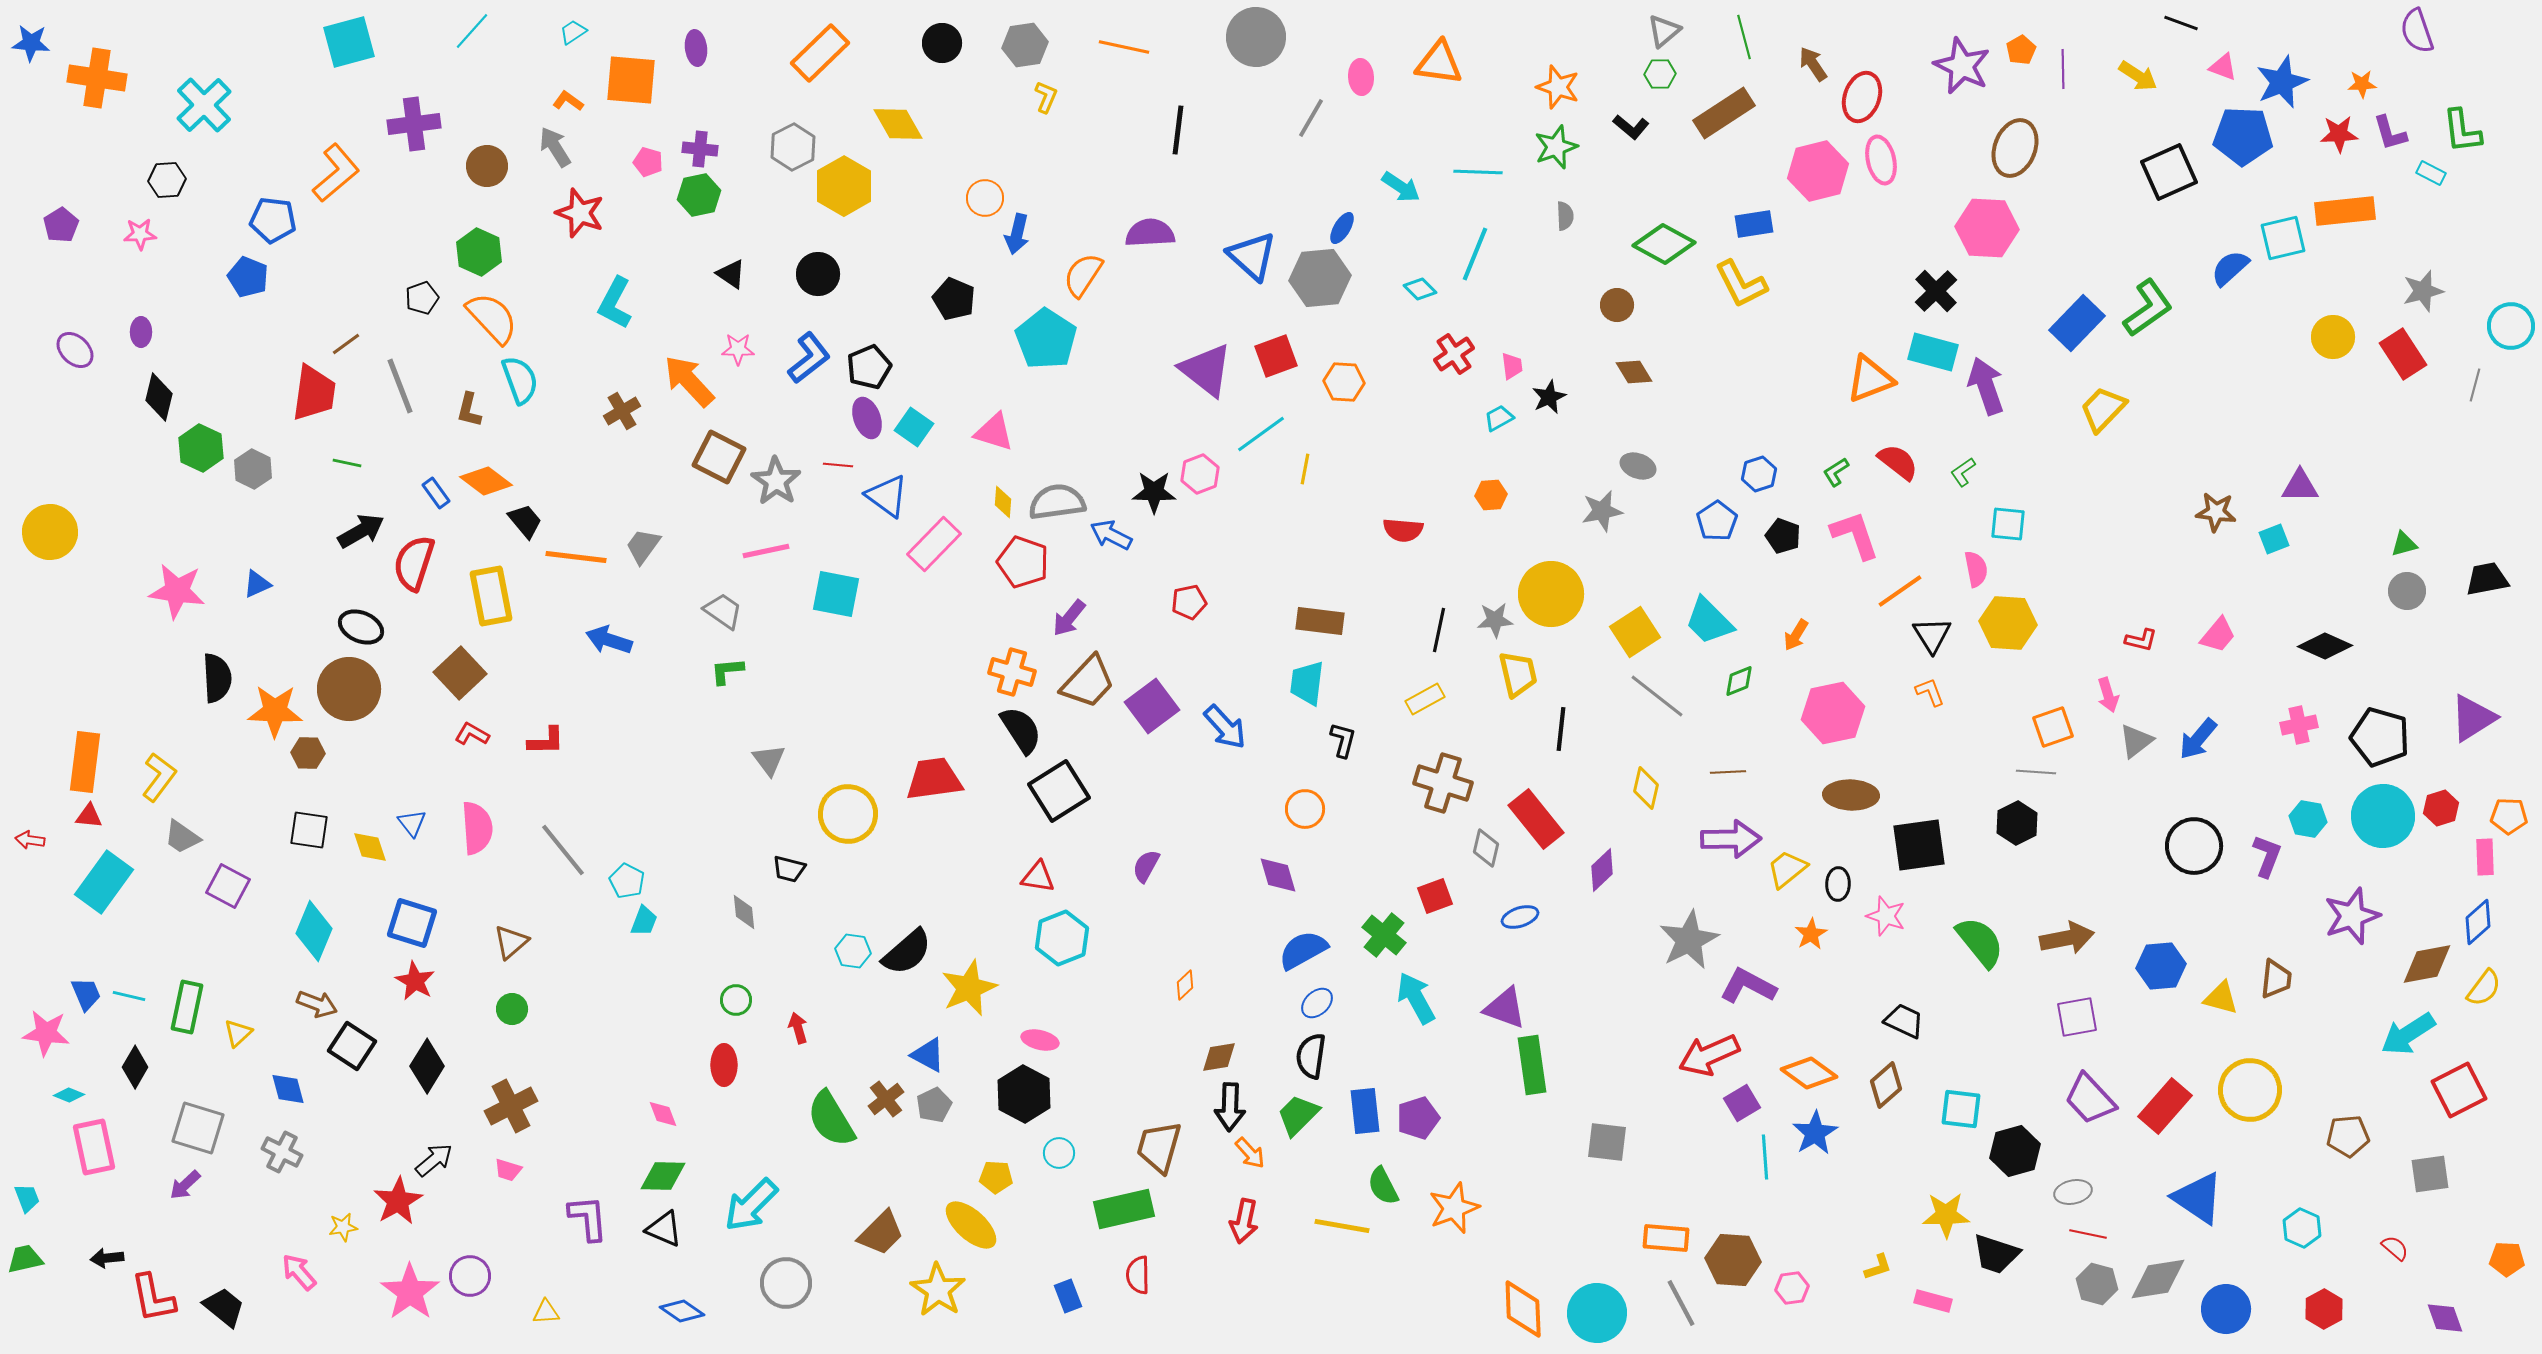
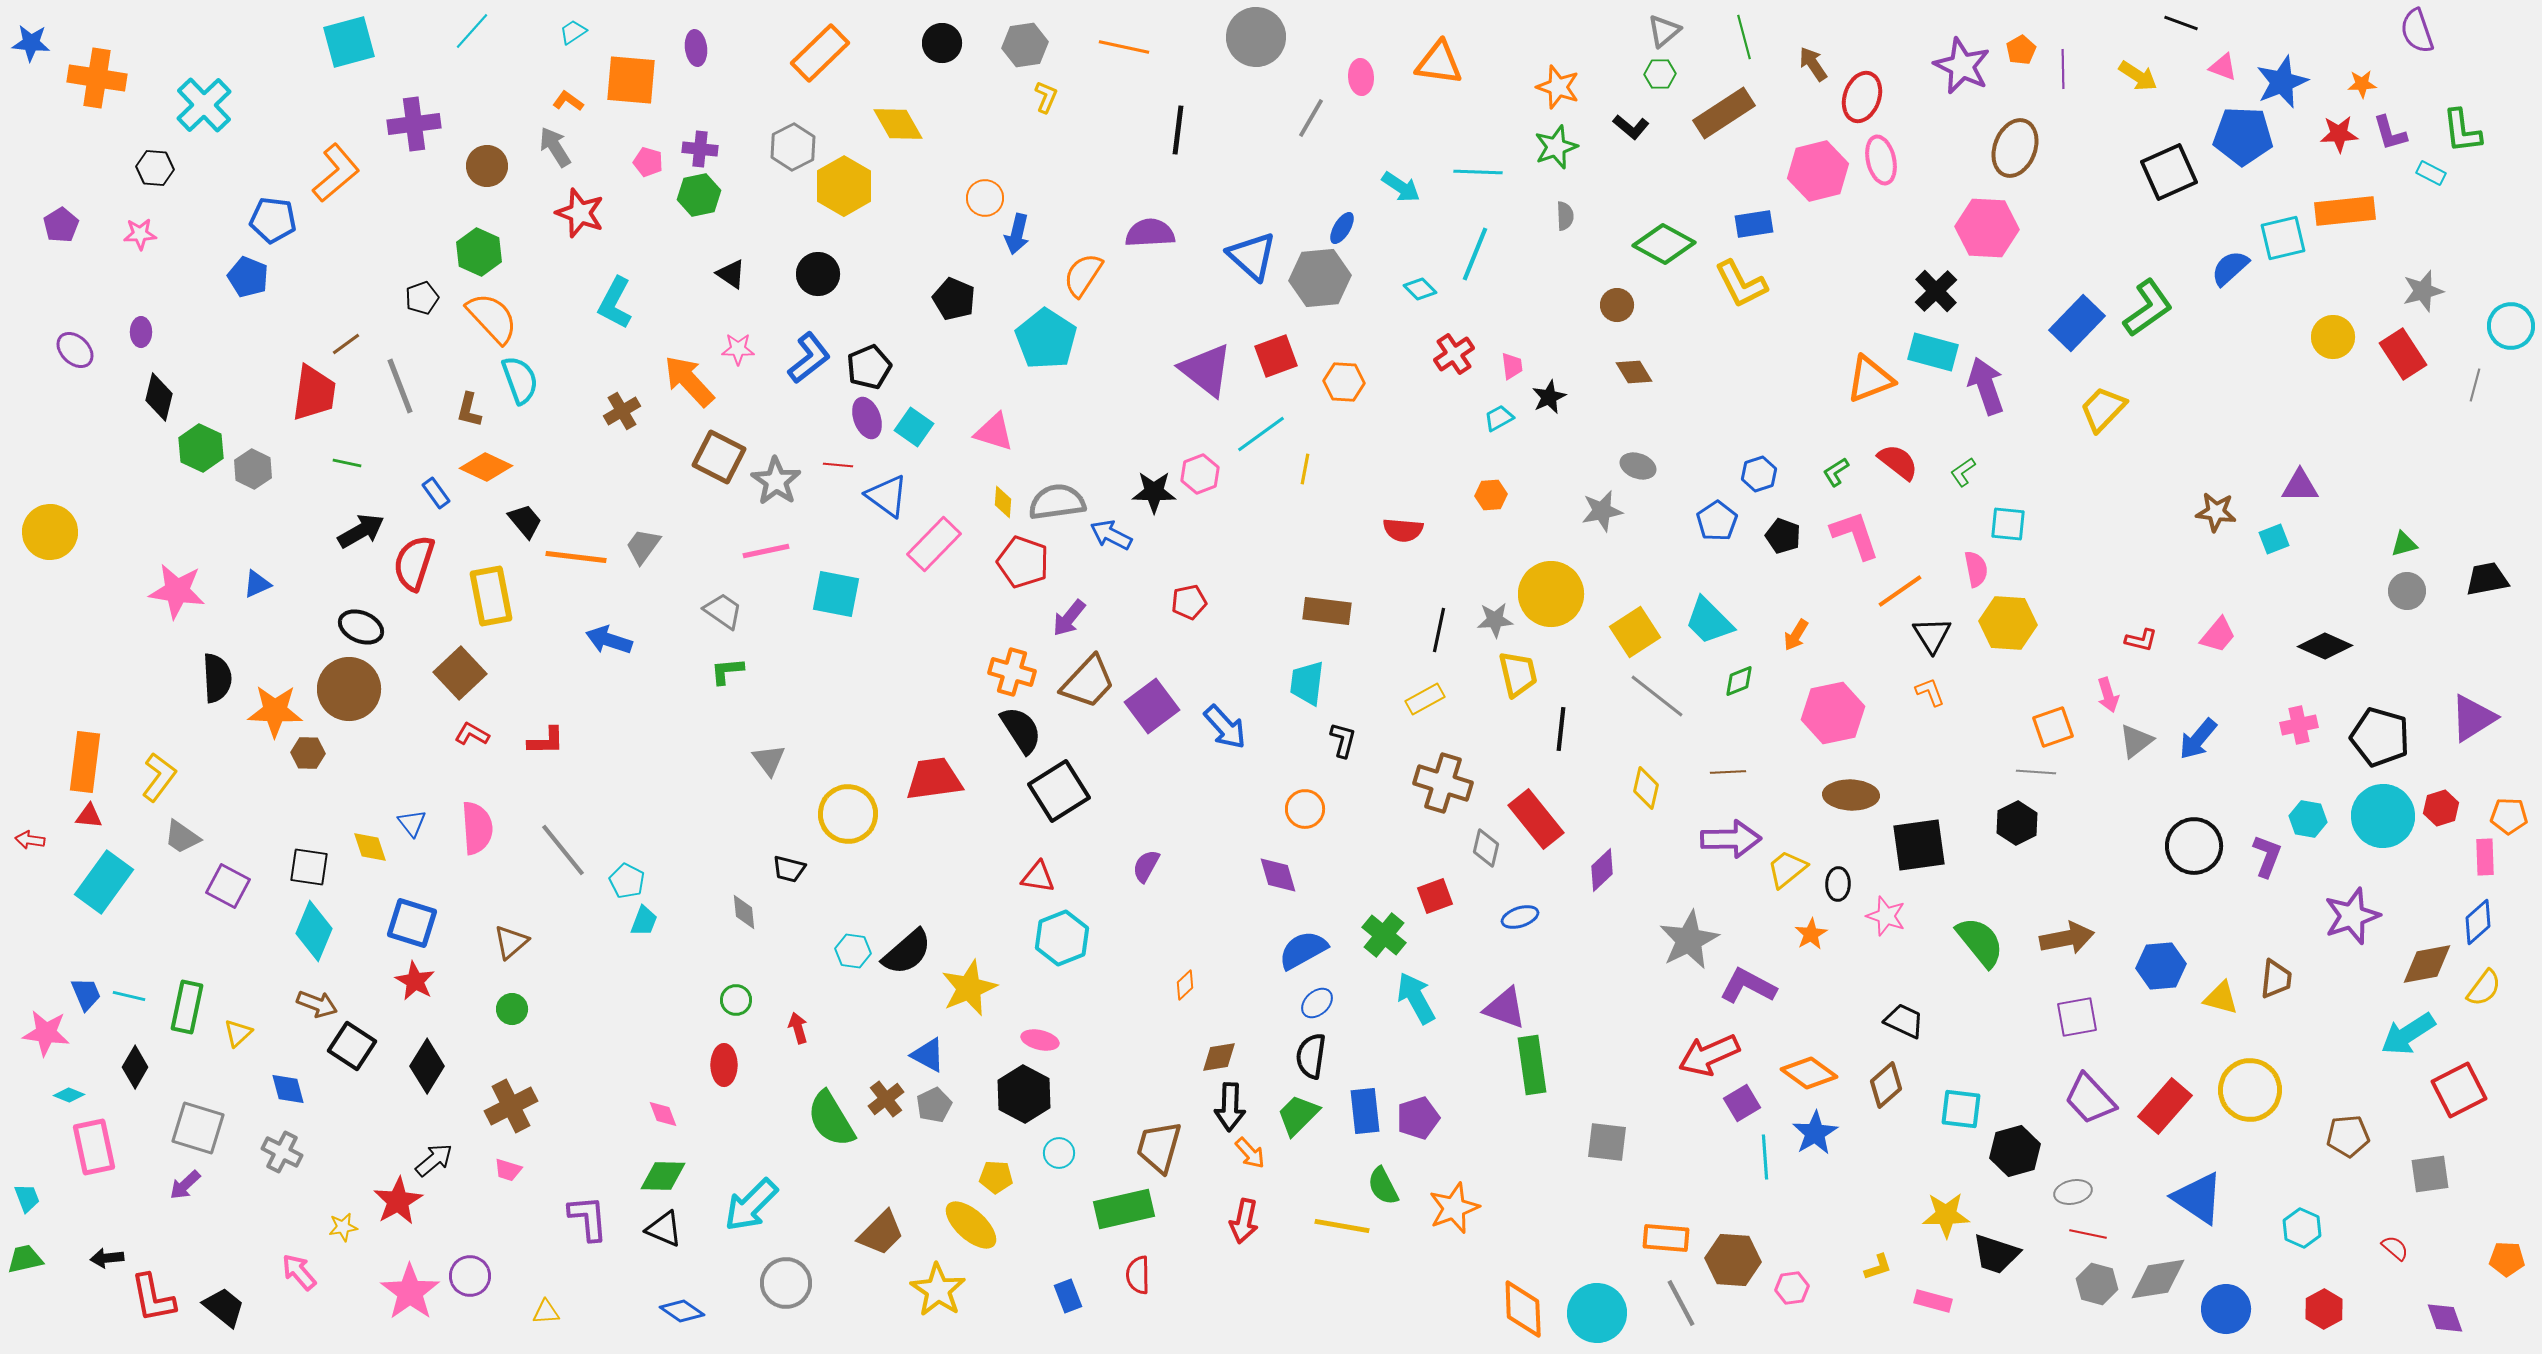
black hexagon at (167, 180): moved 12 px left, 12 px up; rotated 9 degrees clockwise
orange diamond at (486, 481): moved 14 px up; rotated 12 degrees counterclockwise
brown rectangle at (1320, 621): moved 7 px right, 10 px up
black square at (309, 830): moved 37 px down
